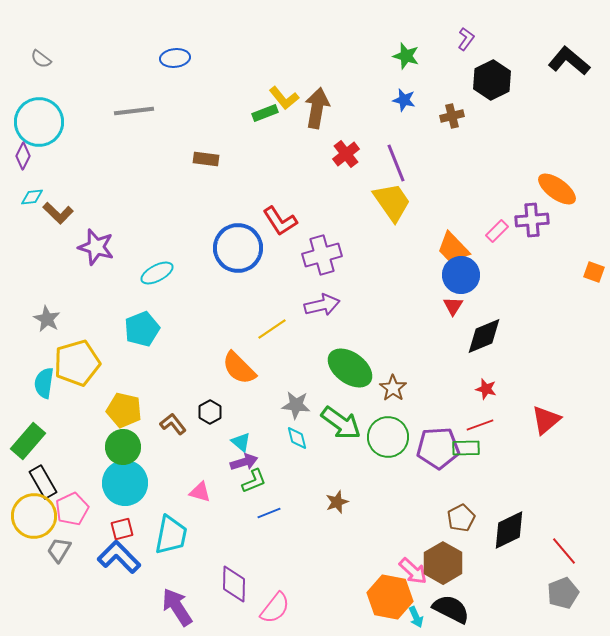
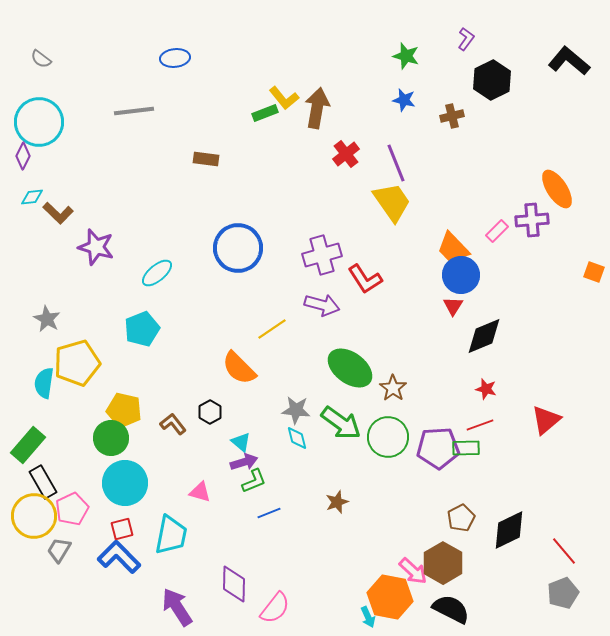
orange ellipse at (557, 189): rotated 21 degrees clockwise
red L-shape at (280, 221): moved 85 px right, 58 px down
cyan ellipse at (157, 273): rotated 12 degrees counterclockwise
purple arrow at (322, 305): rotated 28 degrees clockwise
gray star at (296, 405): moved 5 px down
green rectangle at (28, 441): moved 4 px down
green circle at (123, 447): moved 12 px left, 9 px up
cyan arrow at (416, 617): moved 48 px left
